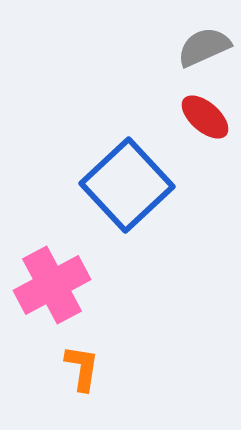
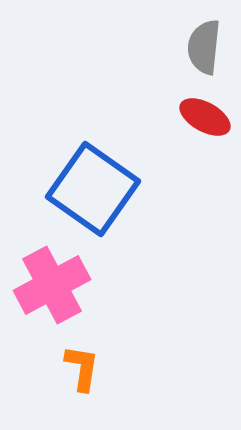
gray semicircle: rotated 60 degrees counterclockwise
red ellipse: rotated 12 degrees counterclockwise
blue square: moved 34 px left, 4 px down; rotated 12 degrees counterclockwise
